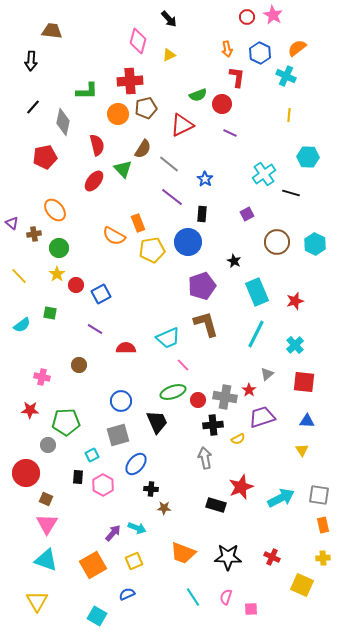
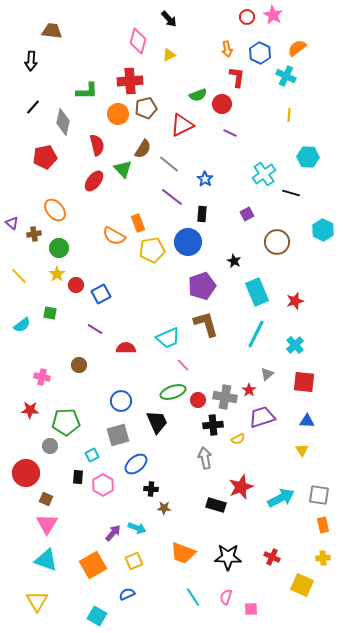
cyan hexagon at (315, 244): moved 8 px right, 14 px up
gray circle at (48, 445): moved 2 px right, 1 px down
blue ellipse at (136, 464): rotated 10 degrees clockwise
